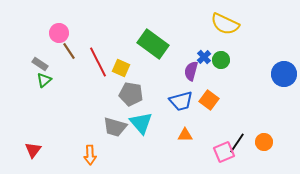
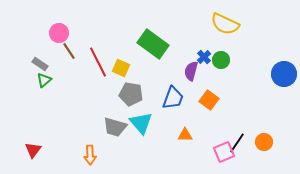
blue trapezoid: moved 8 px left, 3 px up; rotated 55 degrees counterclockwise
